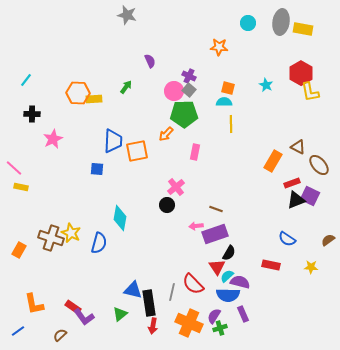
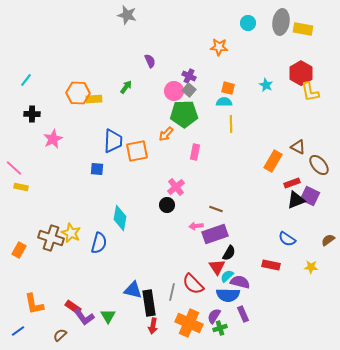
green triangle at (120, 314): moved 12 px left, 2 px down; rotated 21 degrees counterclockwise
